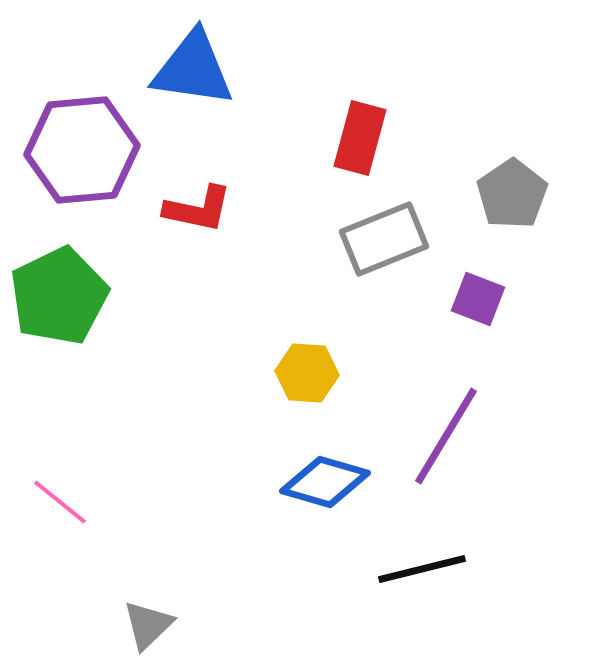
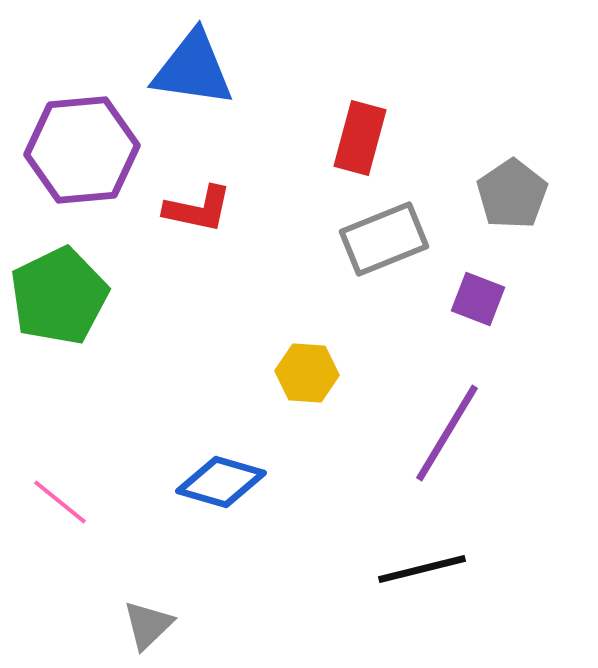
purple line: moved 1 px right, 3 px up
blue diamond: moved 104 px left
